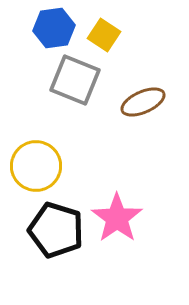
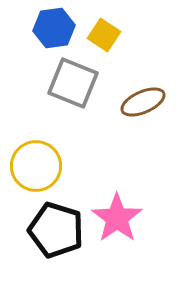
gray square: moved 2 px left, 3 px down
